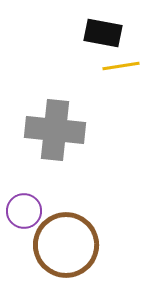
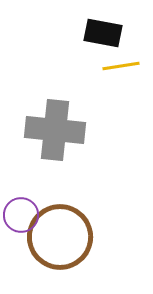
purple circle: moved 3 px left, 4 px down
brown circle: moved 6 px left, 8 px up
